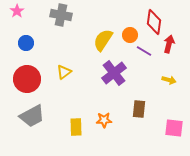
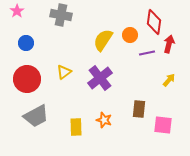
purple line: moved 3 px right, 2 px down; rotated 42 degrees counterclockwise
purple cross: moved 14 px left, 5 px down
yellow arrow: rotated 64 degrees counterclockwise
gray trapezoid: moved 4 px right
orange star: rotated 21 degrees clockwise
pink square: moved 11 px left, 3 px up
